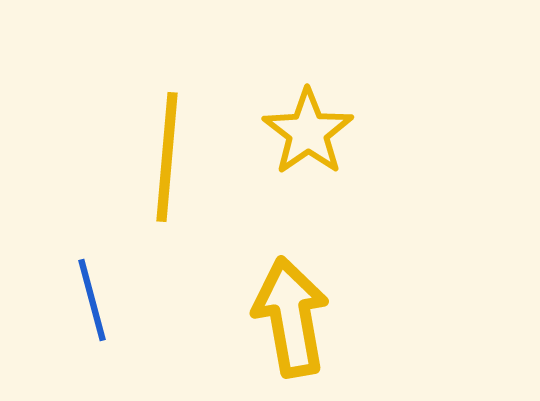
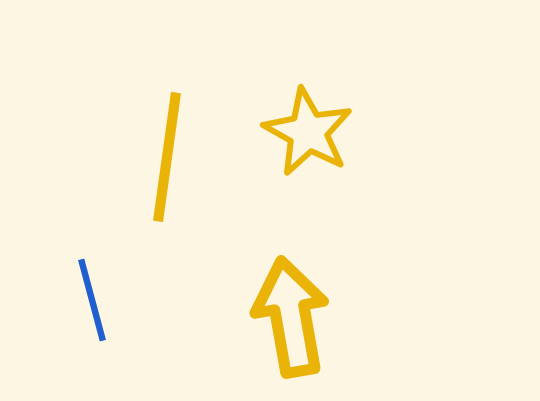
yellow star: rotated 8 degrees counterclockwise
yellow line: rotated 3 degrees clockwise
